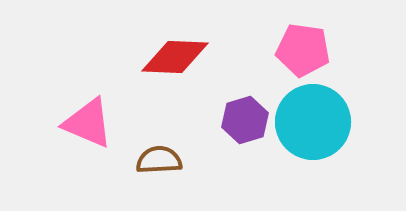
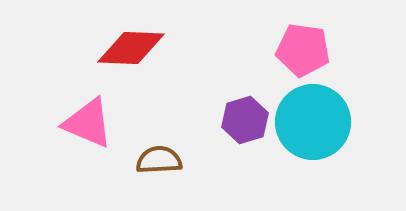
red diamond: moved 44 px left, 9 px up
